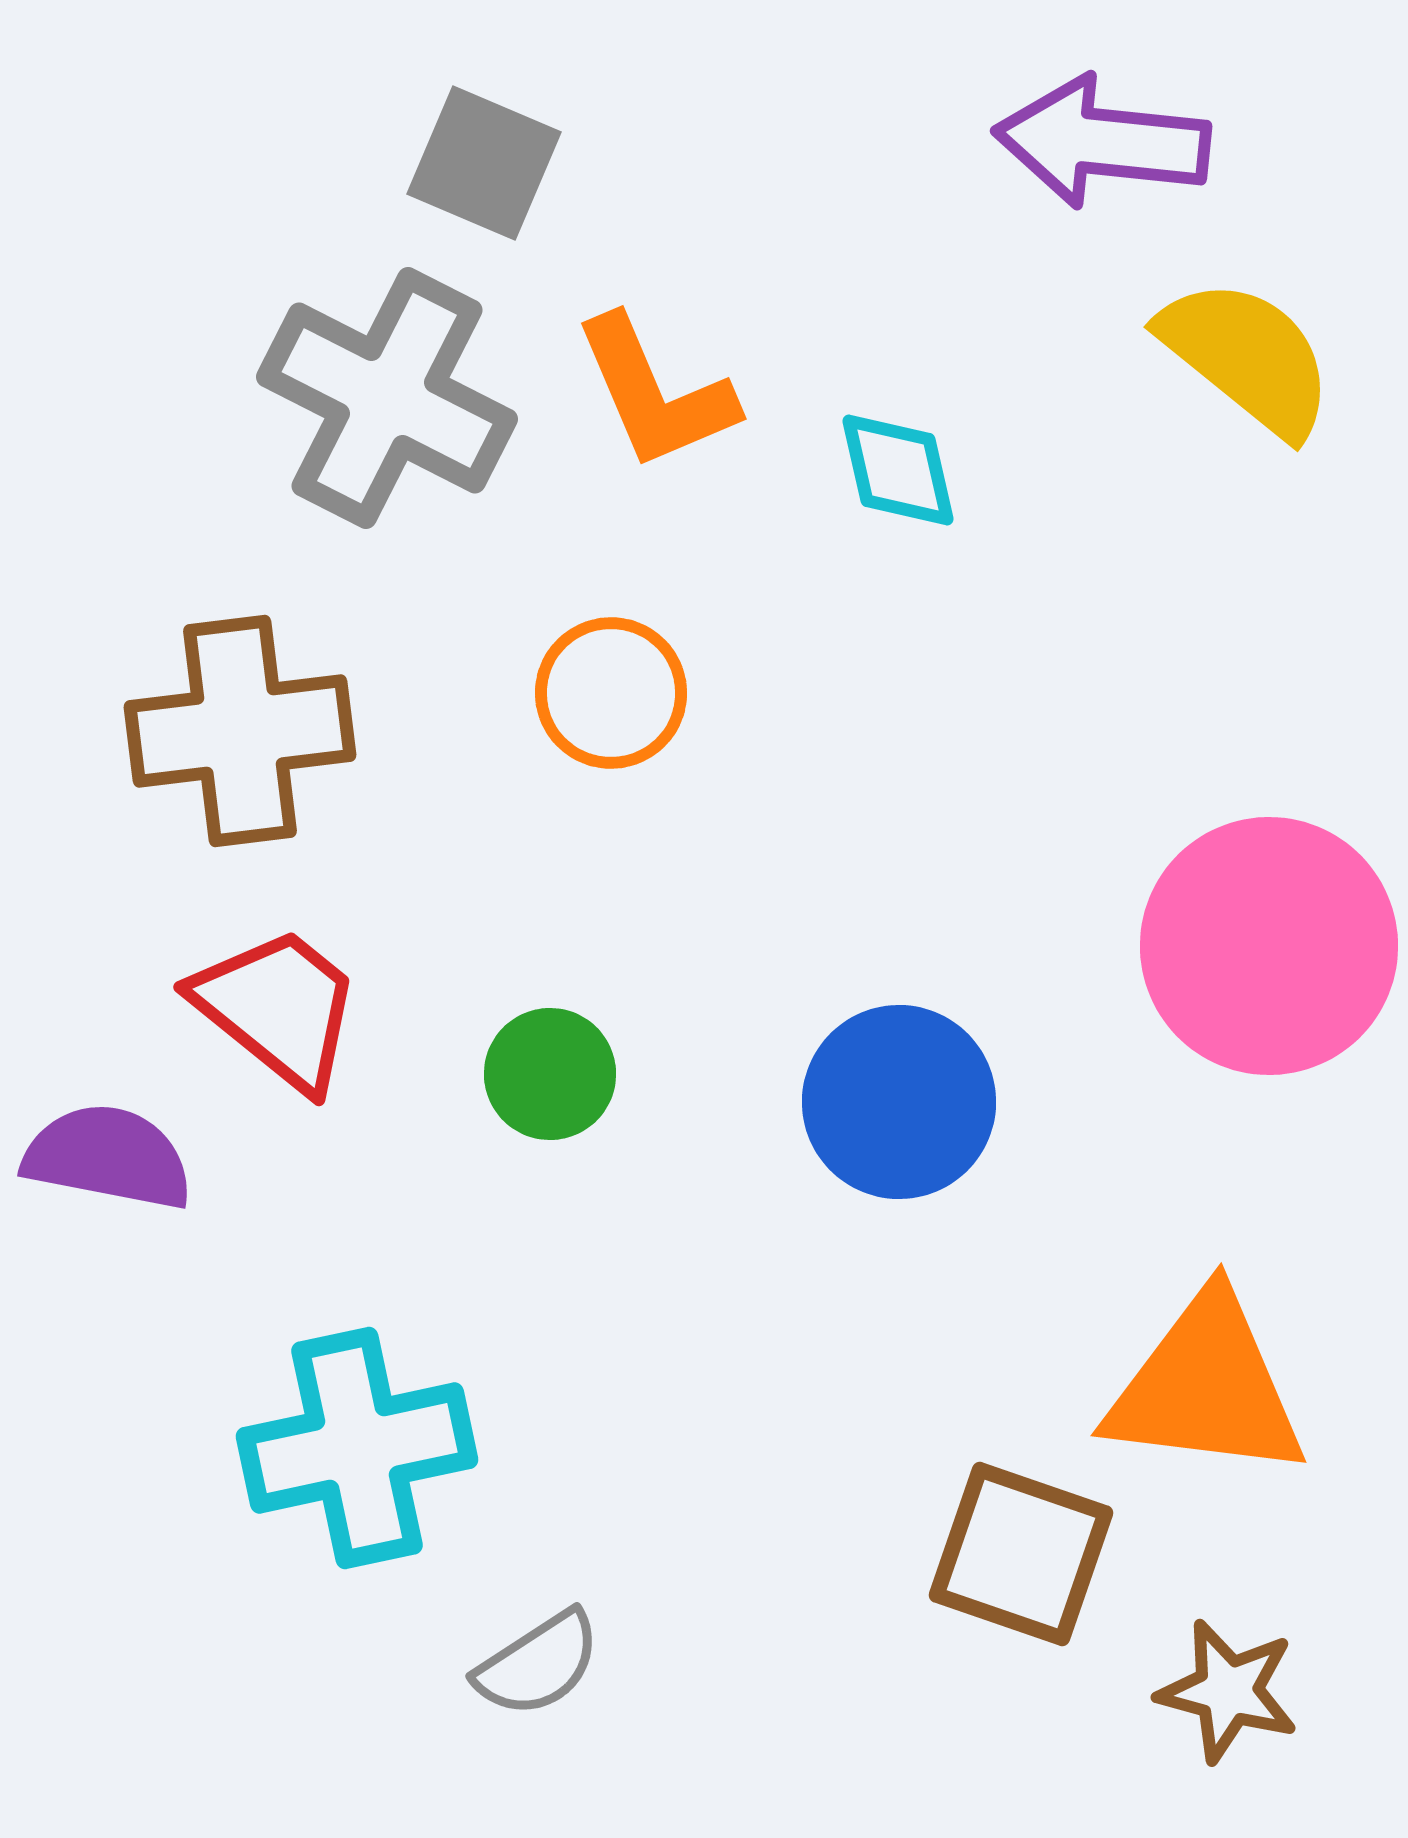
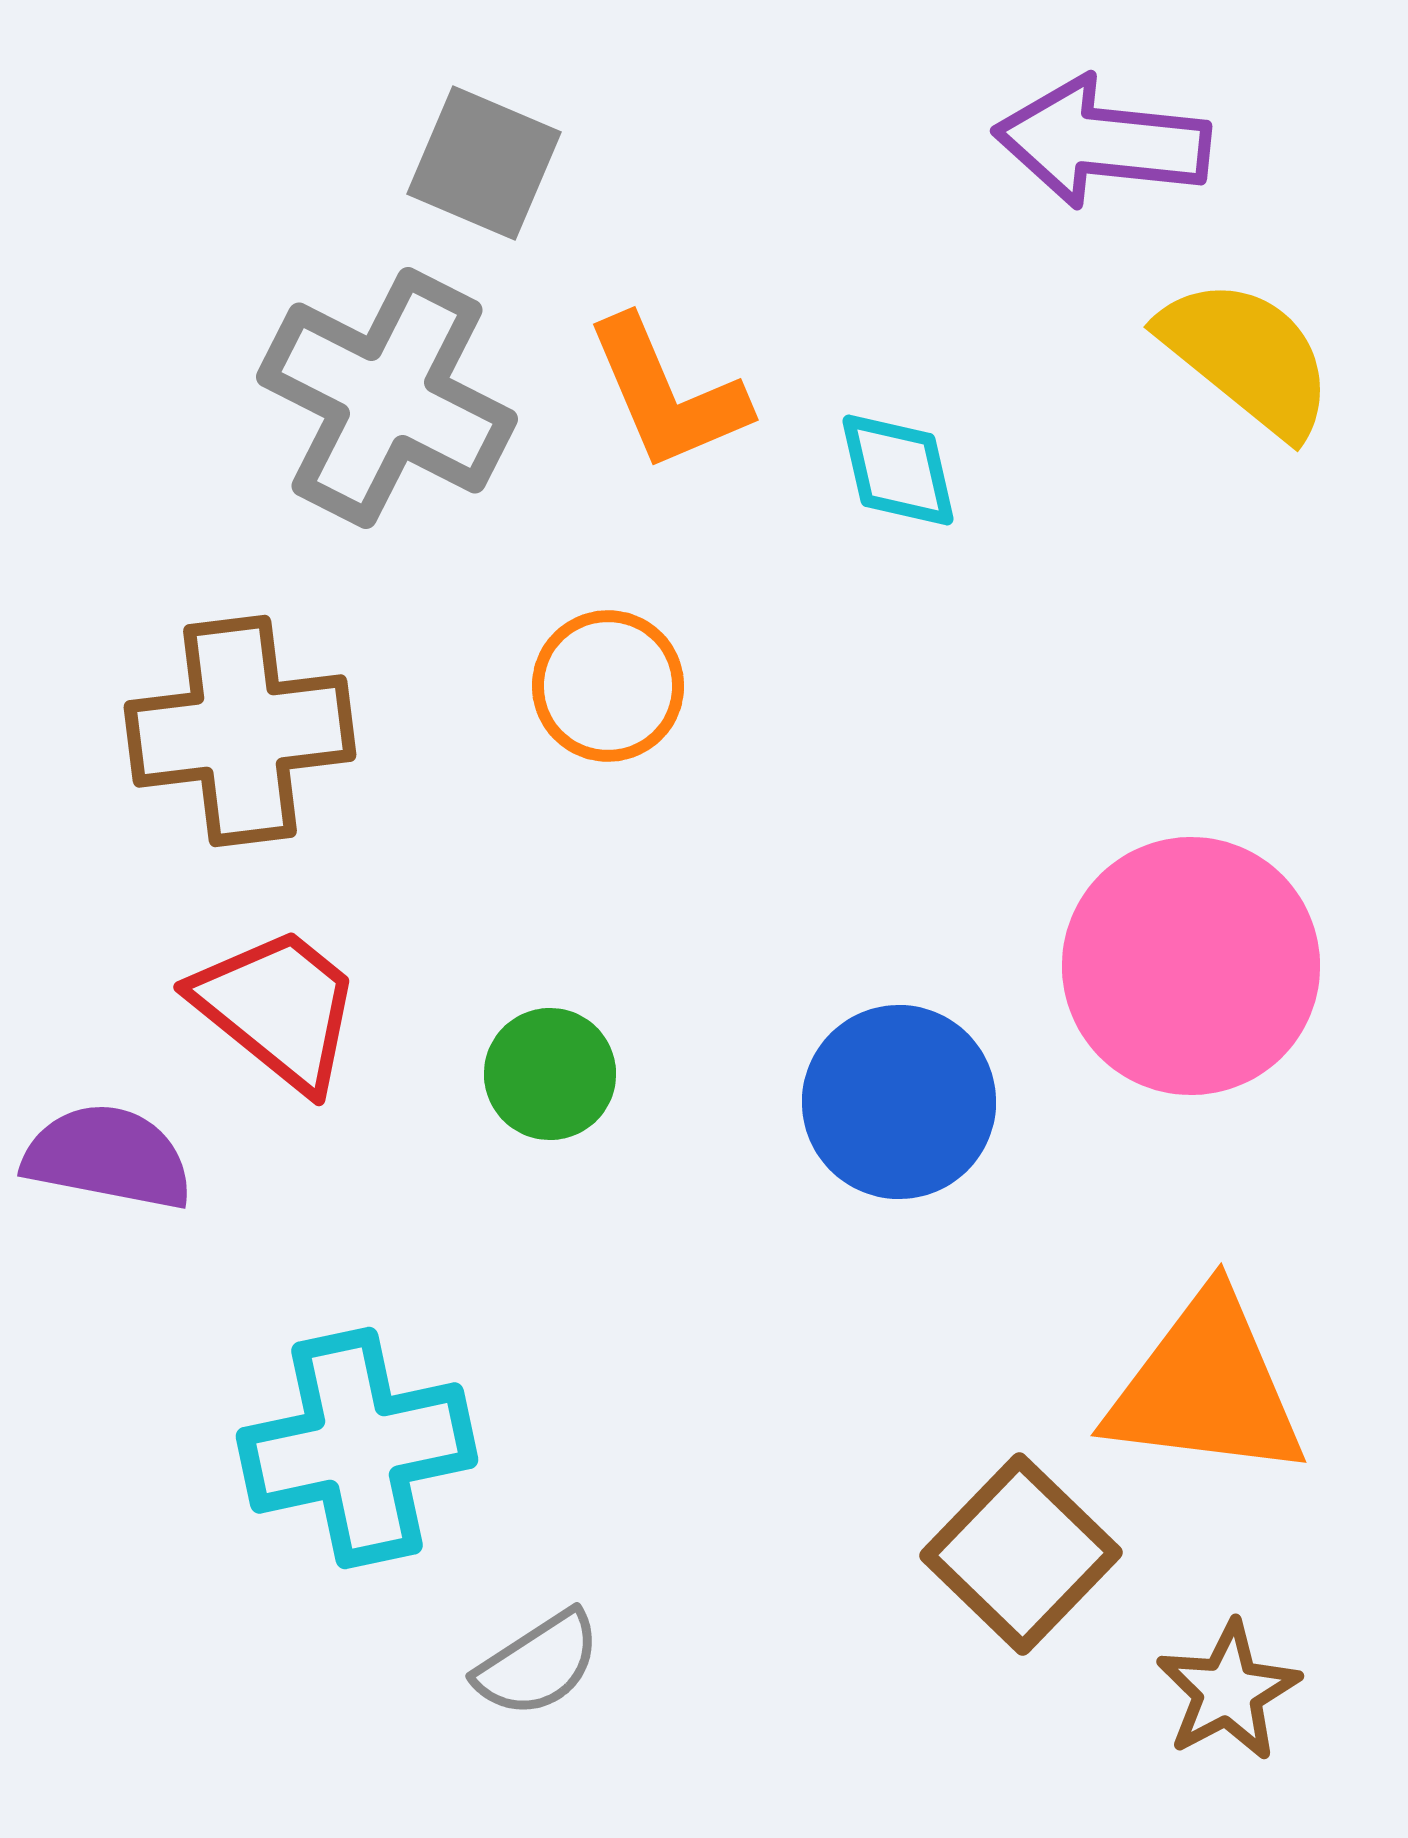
orange L-shape: moved 12 px right, 1 px down
orange circle: moved 3 px left, 7 px up
pink circle: moved 78 px left, 20 px down
brown square: rotated 25 degrees clockwise
brown star: rotated 29 degrees clockwise
